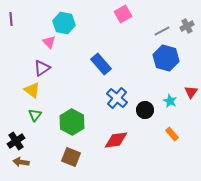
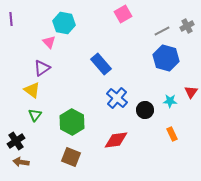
cyan star: rotated 24 degrees counterclockwise
orange rectangle: rotated 16 degrees clockwise
